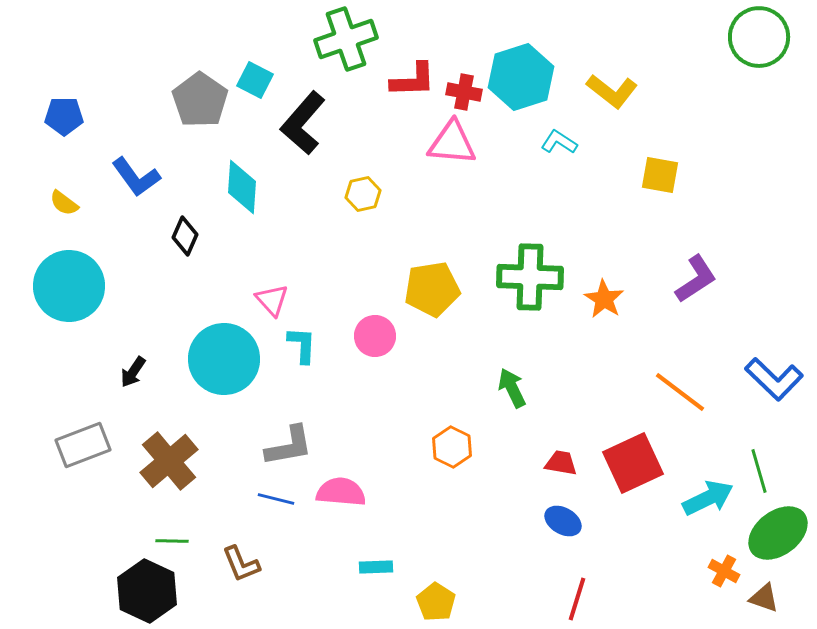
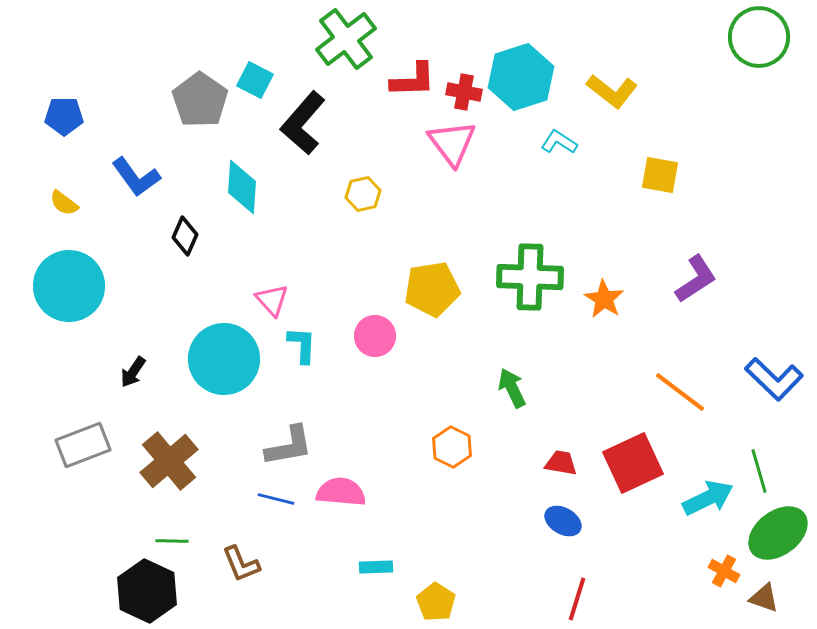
green cross at (346, 39): rotated 18 degrees counterclockwise
pink triangle at (452, 143): rotated 48 degrees clockwise
